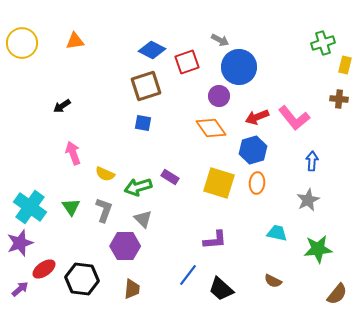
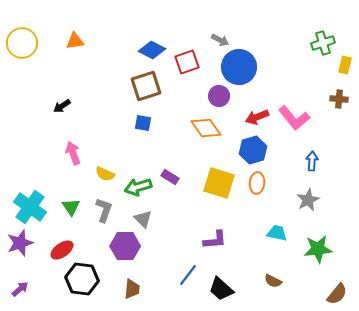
orange diamond at (211, 128): moved 5 px left
red ellipse at (44, 269): moved 18 px right, 19 px up
